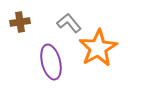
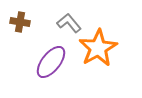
brown cross: rotated 18 degrees clockwise
purple ellipse: rotated 52 degrees clockwise
